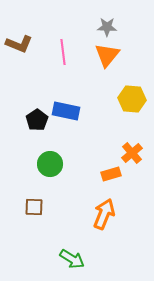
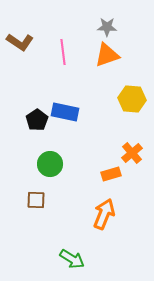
brown L-shape: moved 1 px right, 2 px up; rotated 12 degrees clockwise
orange triangle: rotated 32 degrees clockwise
blue rectangle: moved 1 px left, 1 px down
brown square: moved 2 px right, 7 px up
